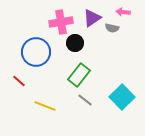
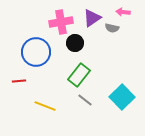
red line: rotated 48 degrees counterclockwise
